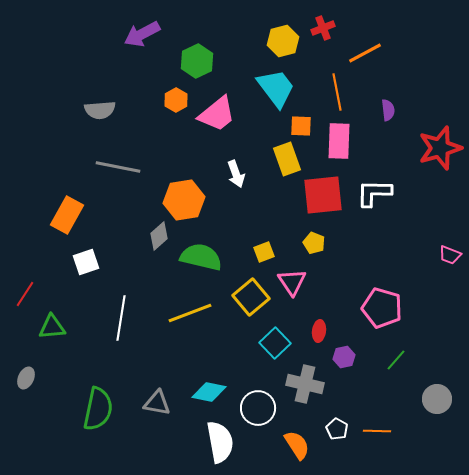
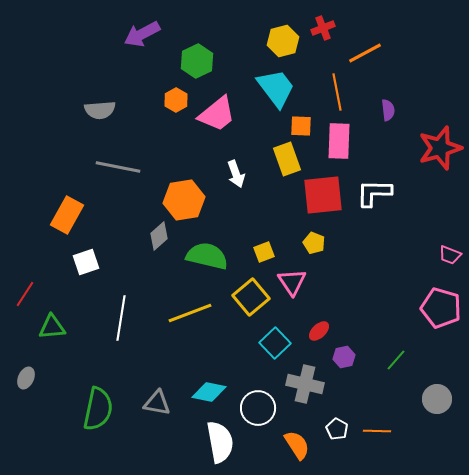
green semicircle at (201, 257): moved 6 px right, 1 px up
pink pentagon at (382, 308): moved 59 px right
red ellipse at (319, 331): rotated 40 degrees clockwise
